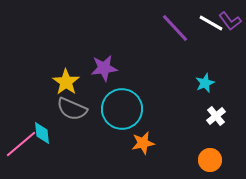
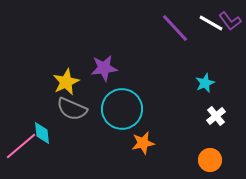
yellow star: rotated 12 degrees clockwise
pink line: moved 2 px down
